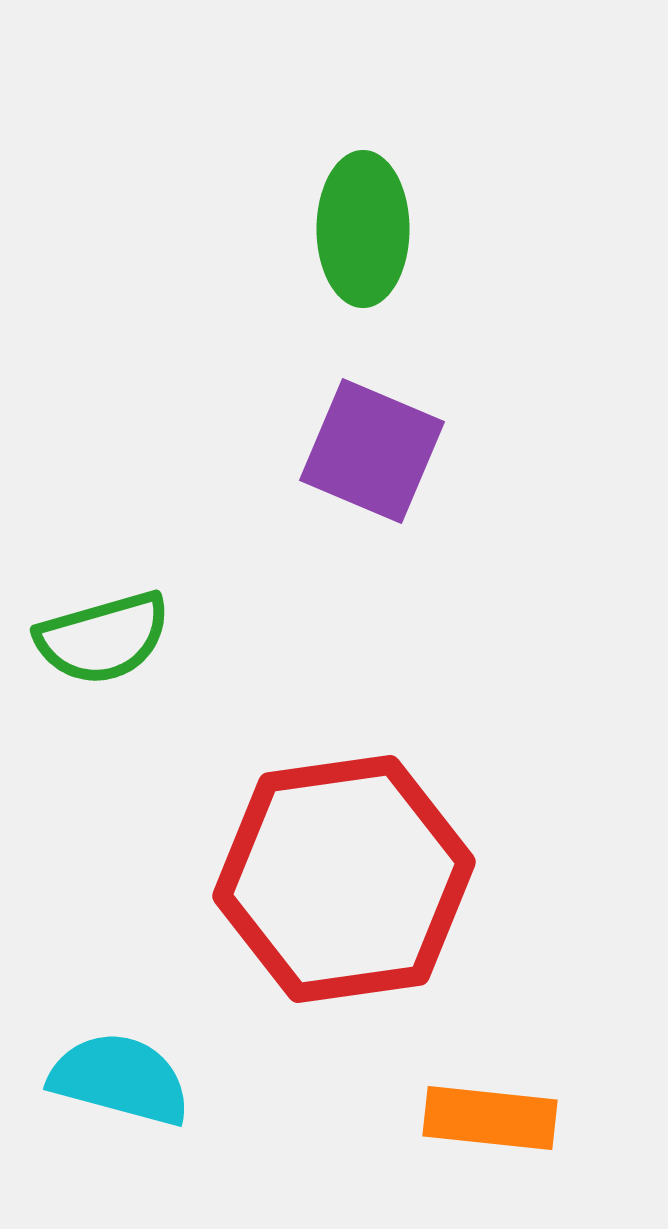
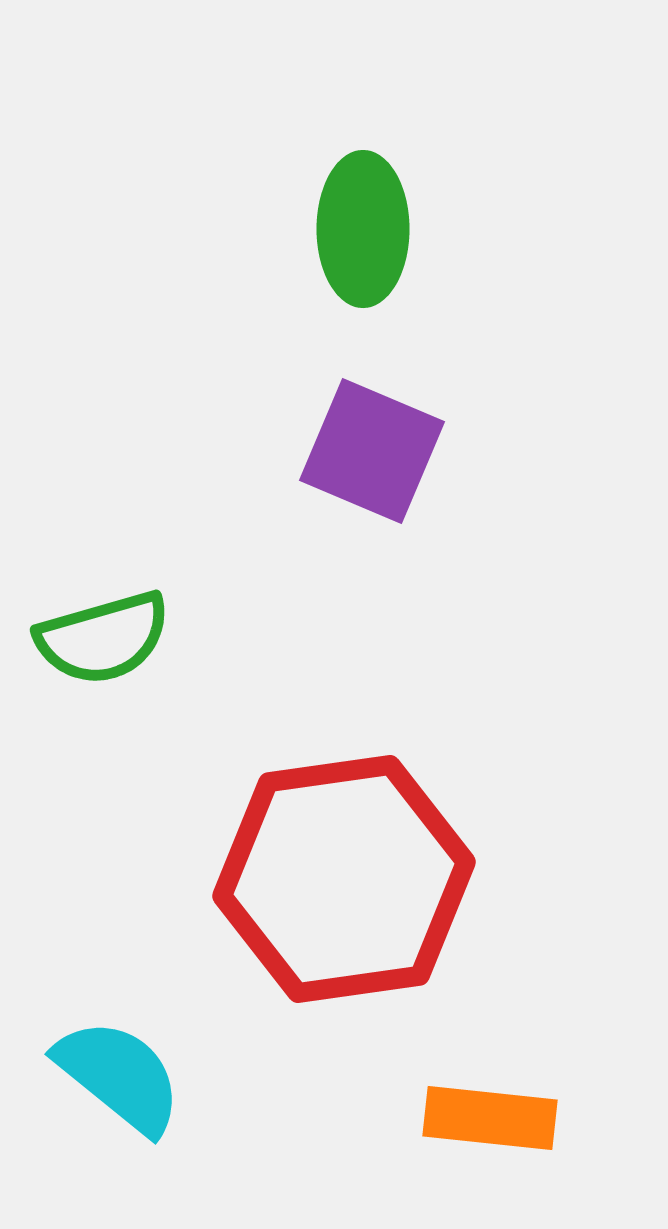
cyan semicircle: moved 1 px left, 3 px up; rotated 24 degrees clockwise
